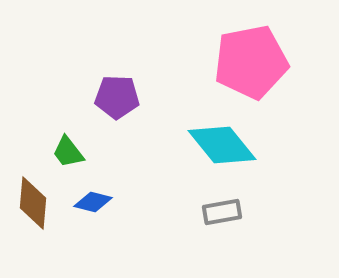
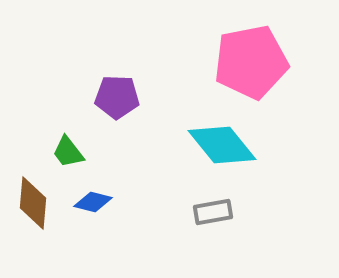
gray rectangle: moved 9 px left
